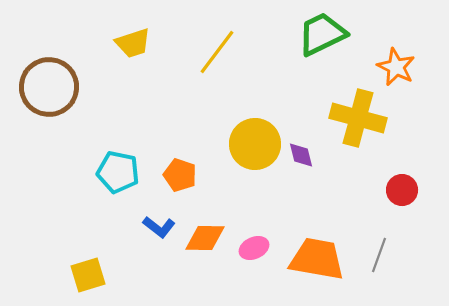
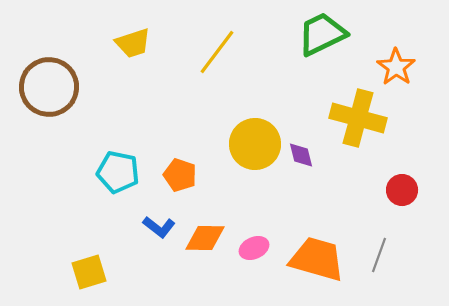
orange star: rotated 9 degrees clockwise
orange trapezoid: rotated 6 degrees clockwise
yellow square: moved 1 px right, 3 px up
